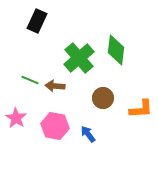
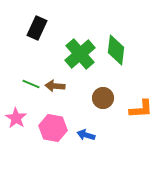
black rectangle: moved 7 px down
green cross: moved 1 px right, 4 px up
green line: moved 1 px right, 4 px down
pink hexagon: moved 2 px left, 2 px down
blue arrow: moved 2 px left, 1 px down; rotated 36 degrees counterclockwise
